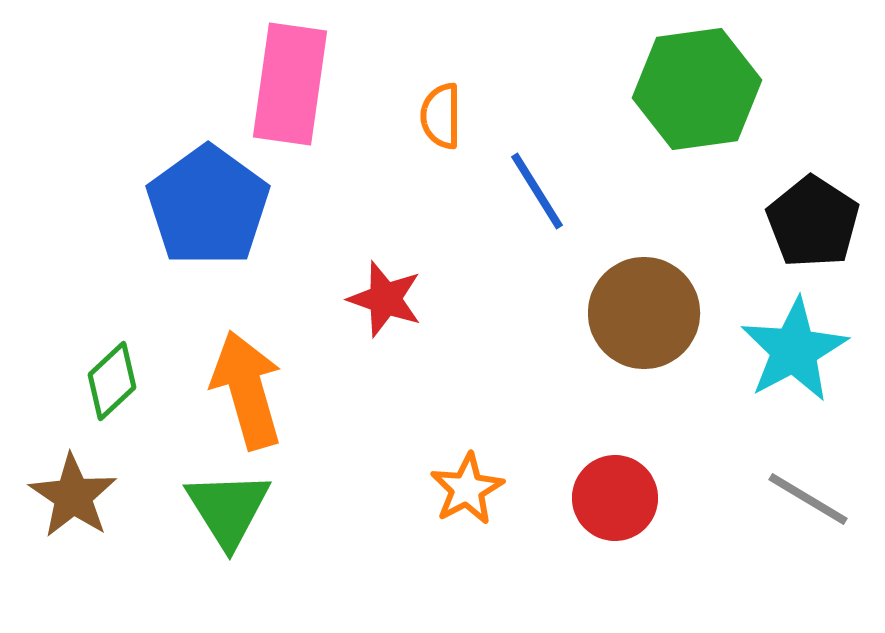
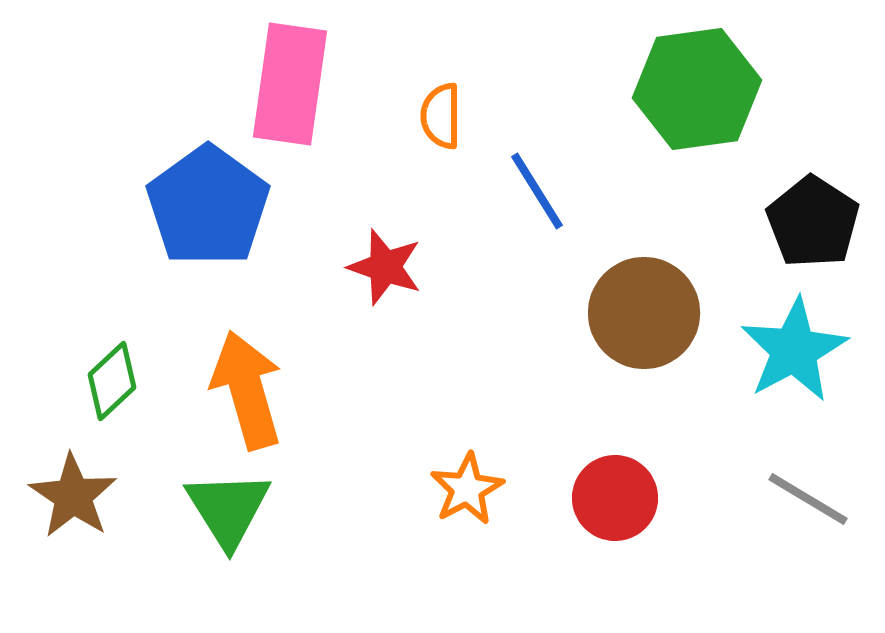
red star: moved 32 px up
